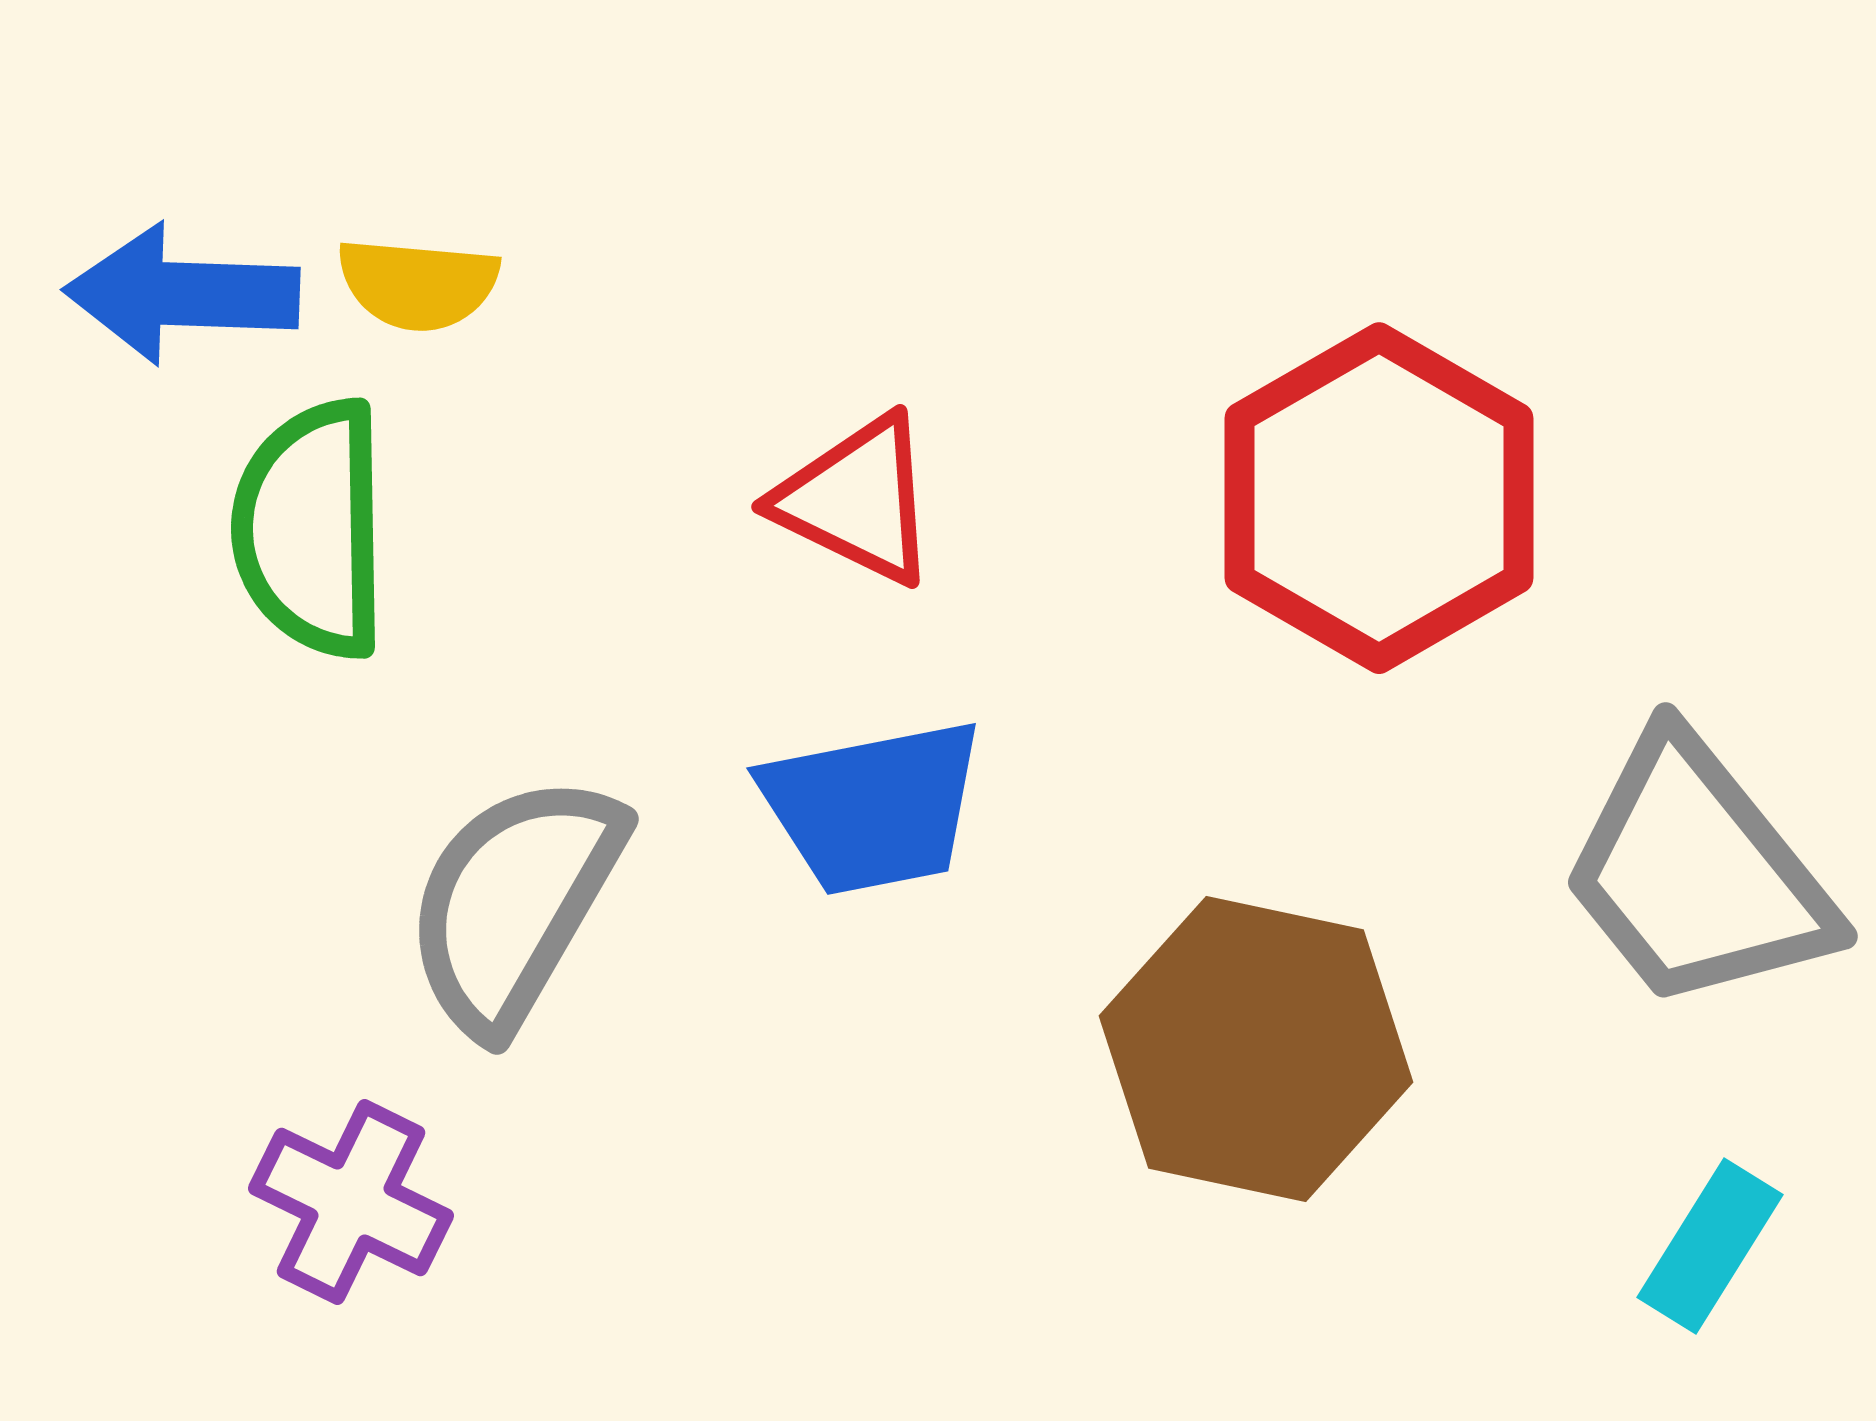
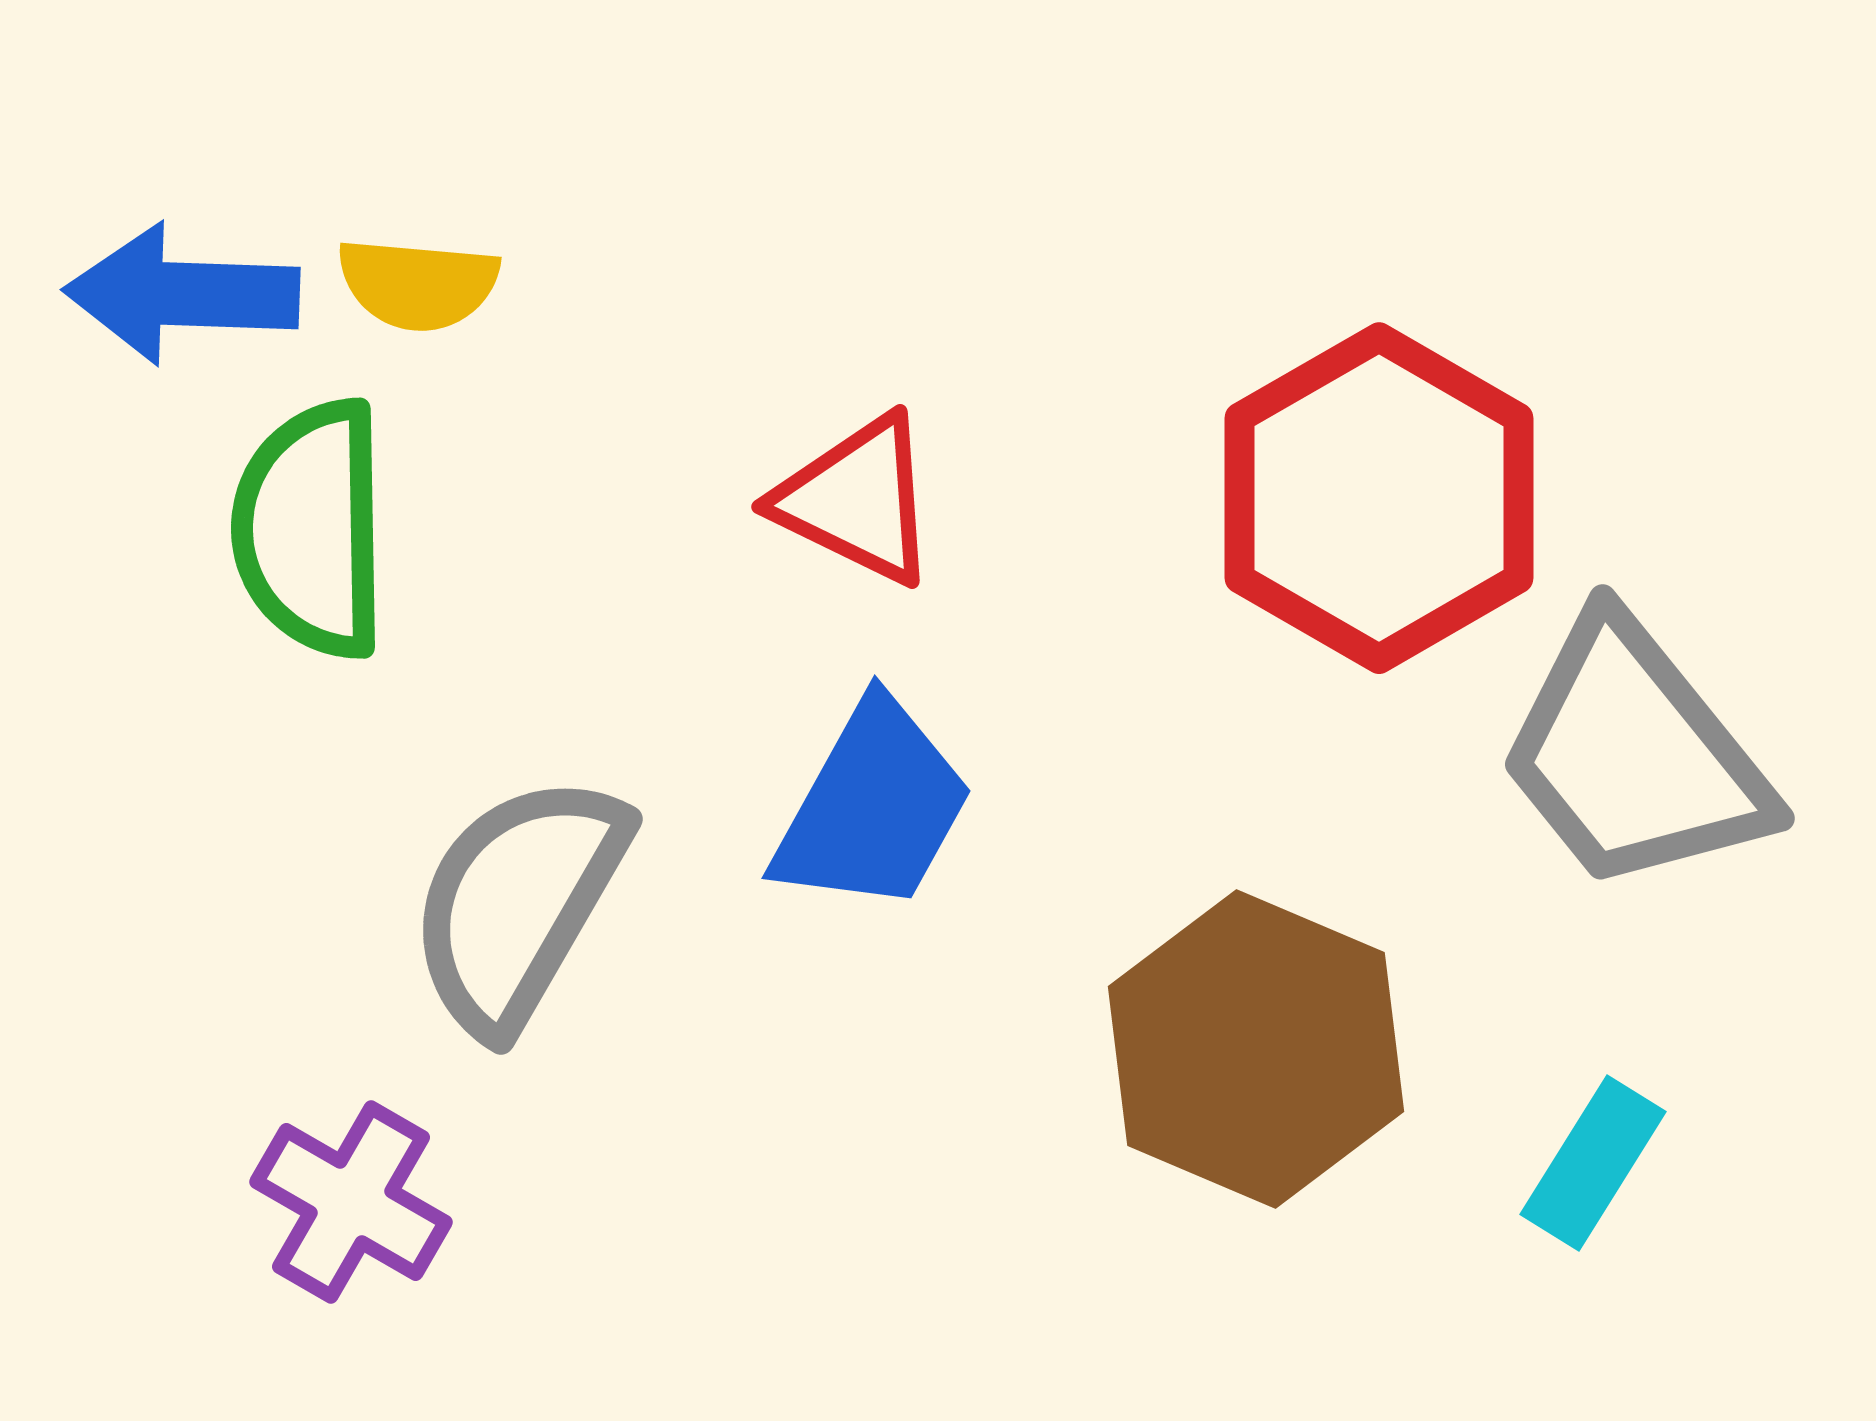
blue trapezoid: rotated 50 degrees counterclockwise
gray trapezoid: moved 63 px left, 118 px up
gray semicircle: moved 4 px right
brown hexagon: rotated 11 degrees clockwise
purple cross: rotated 4 degrees clockwise
cyan rectangle: moved 117 px left, 83 px up
